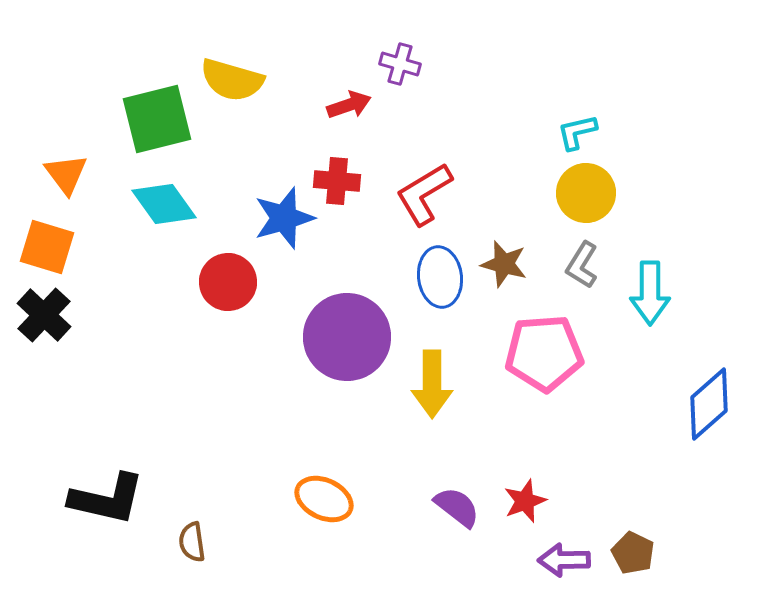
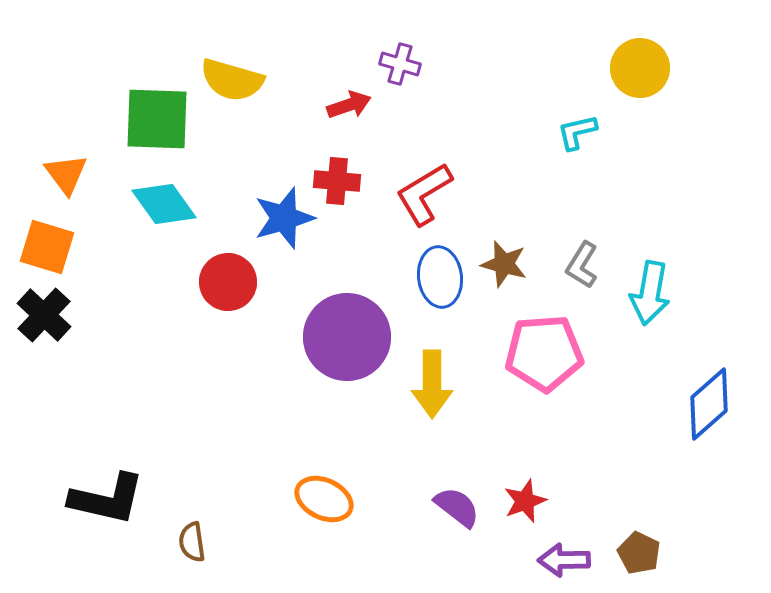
green square: rotated 16 degrees clockwise
yellow circle: moved 54 px right, 125 px up
cyan arrow: rotated 10 degrees clockwise
brown pentagon: moved 6 px right
